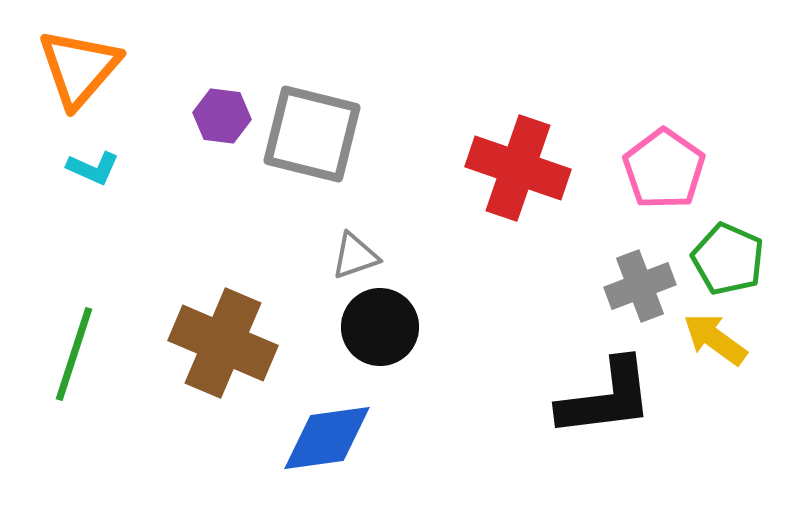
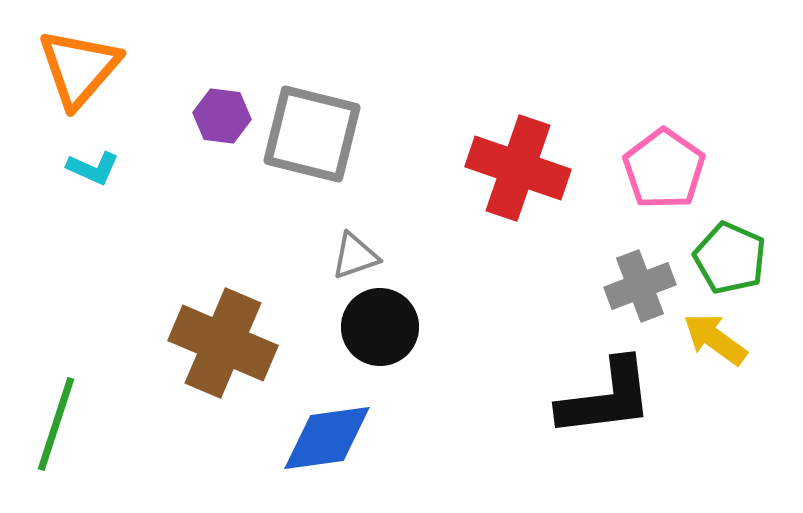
green pentagon: moved 2 px right, 1 px up
green line: moved 18 px left, 70 px down
